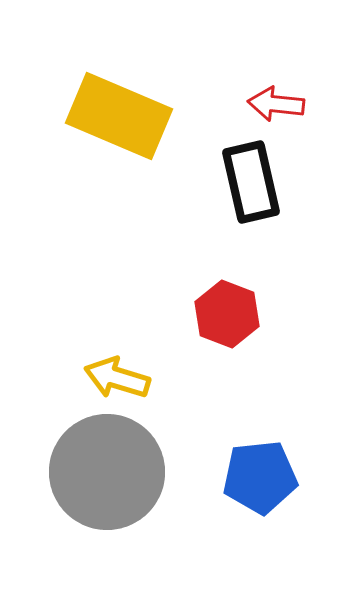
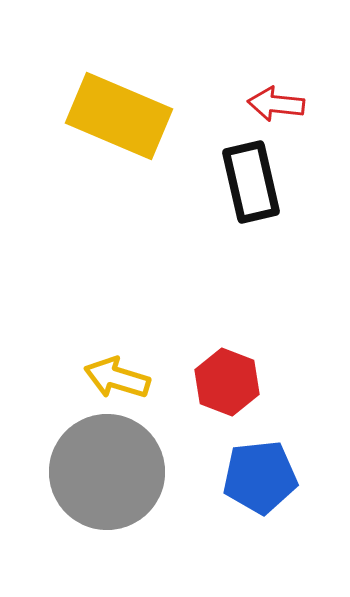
red hexagon: moved 68 px down
